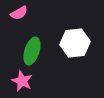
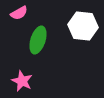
white hexagon: moved 8 px right, 17 px up; rotated 12 degrees clockwise
green ellipse: moved 6 px right, 11 px up
